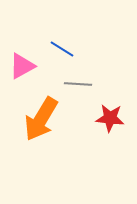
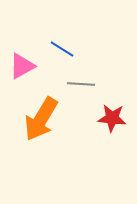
gray line: moved 3 px right
red star: moved 2 px right
